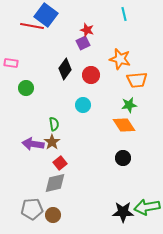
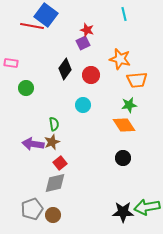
brown star: rotated 14 degrees clockwise
gray pentagon: rotated 15 degrees counterclockwise
